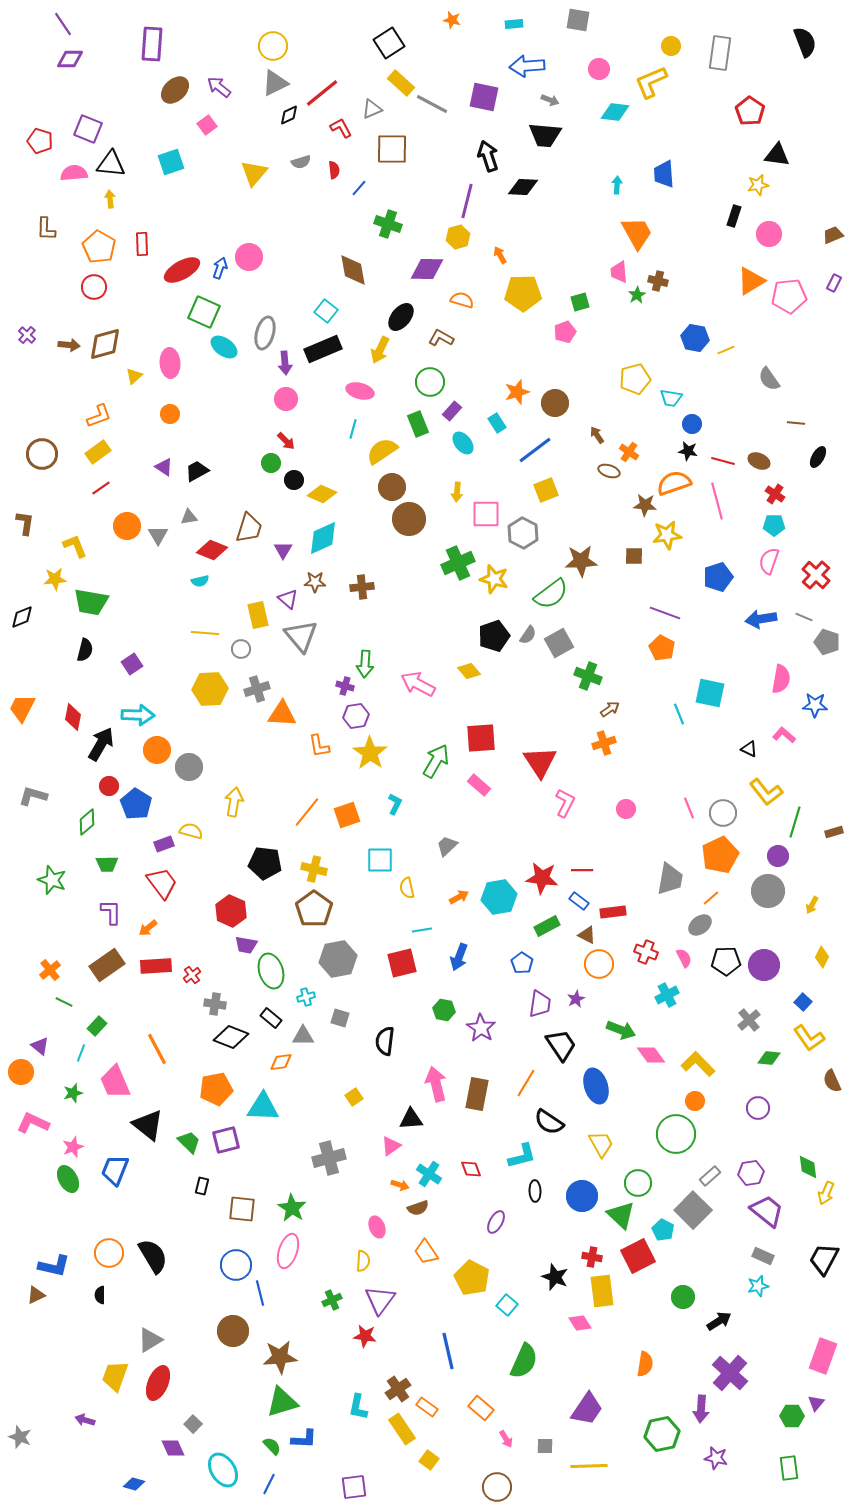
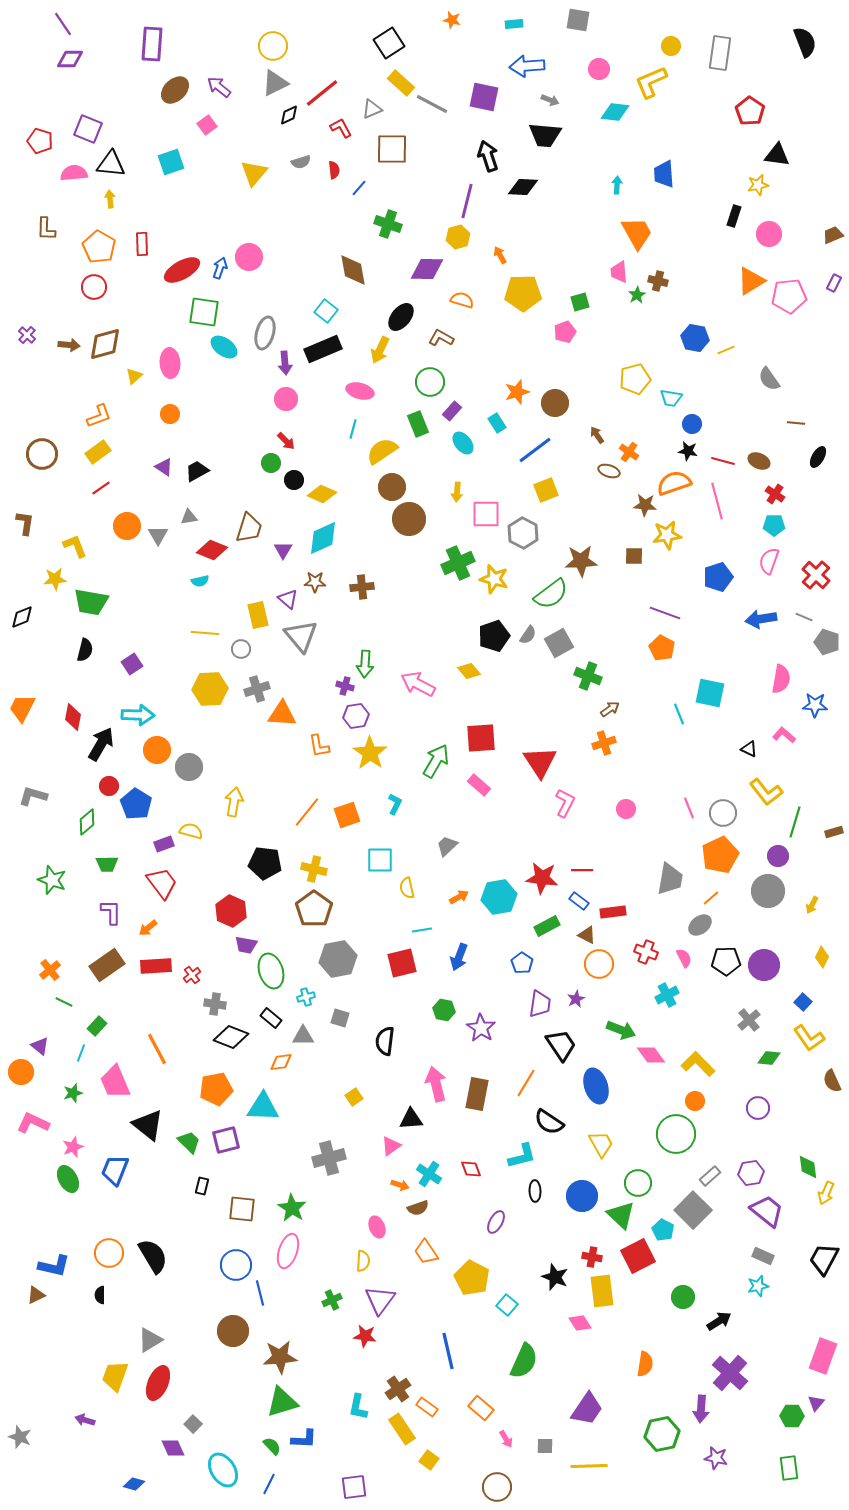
green square at (204, 312): rotated 16 degrees counterclockwise
